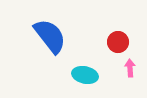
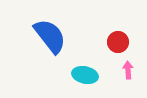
pink arrow: moved 2 px left, 2 px down
